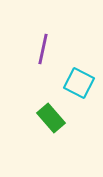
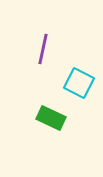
green rectangle: rotated 24 degrees counterclockwise
